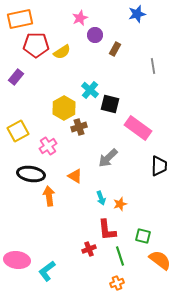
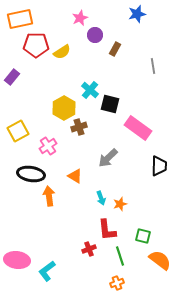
purple rectangle: moved 4 px left
